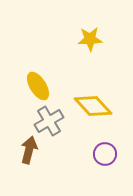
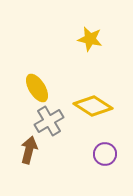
yellow star: rotated 15 degrees clockwise
yellow ellipse: moved 1 px left, 2 px down
yellow diamond: rotated 15 degrees counterclockwise
